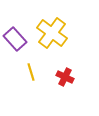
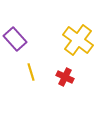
yellow cross: moved 26 px right, 7 px down
